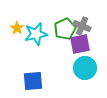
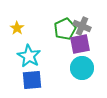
cyan star: moved 7 px left, 22 px down; rotated 30 degrees counterclockwise
cyan circle: moved 3 px left
blue square: moved 1 px left, 1 px up
